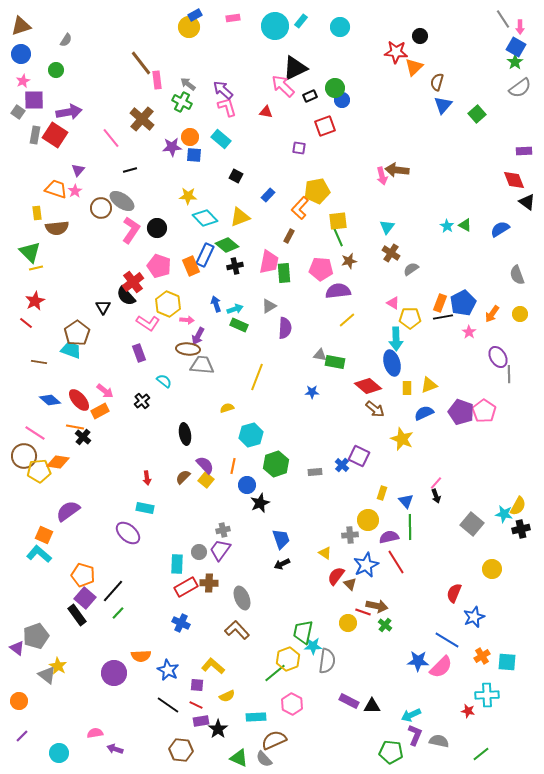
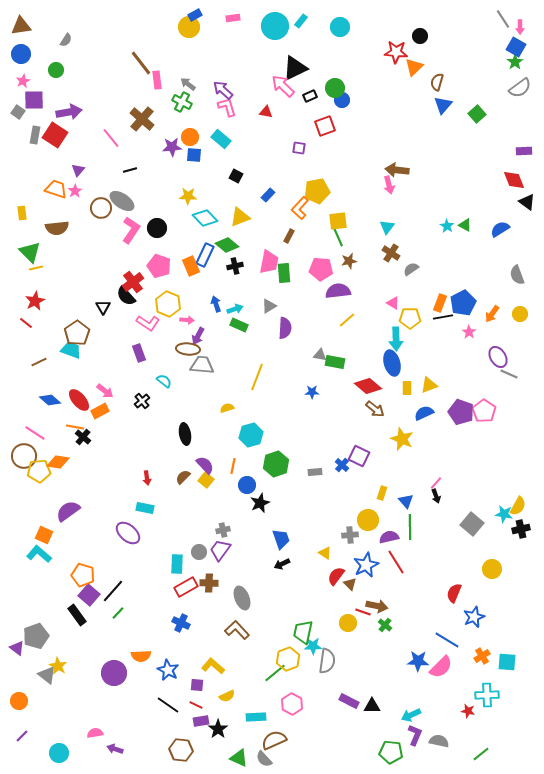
brown triangle at (21, 26): rotated 10 degrees clockwise
pink arrow at (382, 176): moved 7 px right, 9 px down
yellow rectangle at (37, 213): moved 15 px left
brown line at (39, 362): rotated 35 degrees counterclockwise
gray line at (509, 374): rotated 66 degrees counterclockwise
purple square at (85, 598): moved 4 px right, 3 px up
